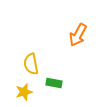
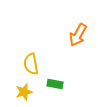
green rectangle: moved 1 px right, 1 px down
